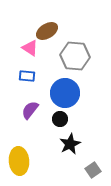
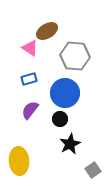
blue rectangle: moved 2 px right, 3 px down; rotated 21 degrees counterclockwise
